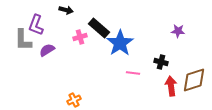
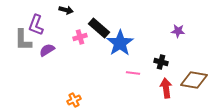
brown diamond: rotated 28 degrees clockwise
red arrow: moved 5 px left, 2 px down
